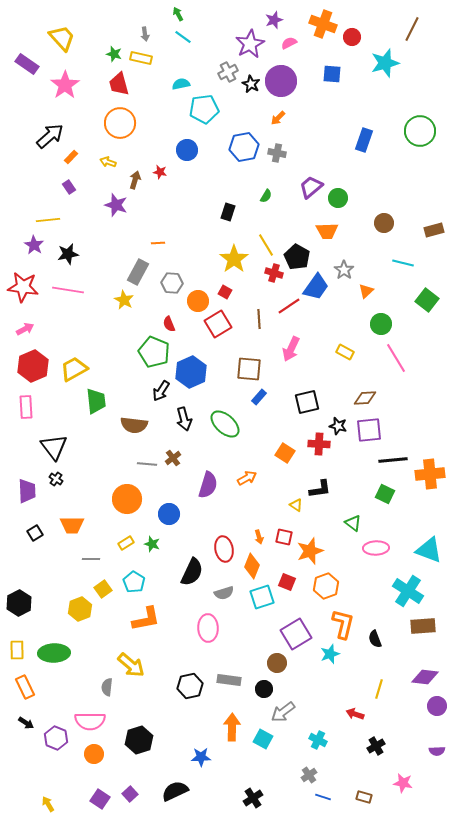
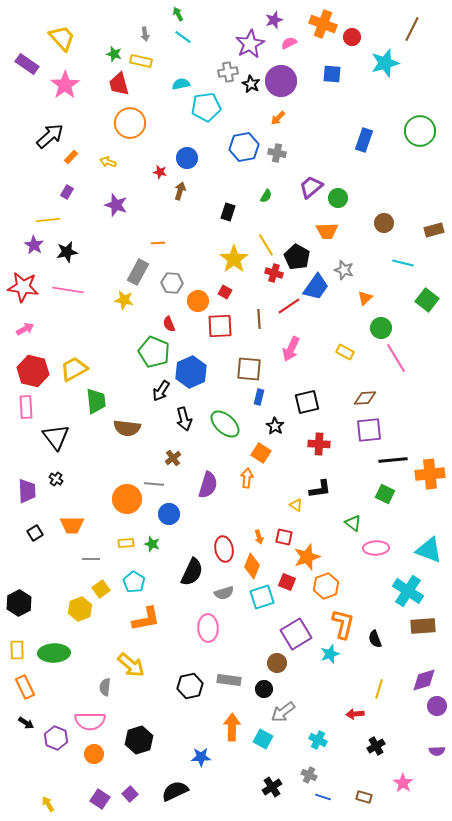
yellow rectangle at (141, 58): moved 3 px down
gray cross at (228, 72): rotated 18 degrees clockwise
cyan pentagon at (204, 109): moved 2 px right, 2 px up
orange circle at (120, 123): moved 10 px right
blue circle at (187, 150): moved 8 px down
brown arrow at (135, 180): moved 45 px right, 11 px down
purple rectangle at (69, 187): moved 2 px left, 5 px down; rotated 64 degrees clockwise
black star at (68, 254): moved 1 px left, 2 px up
gray star at (344, 270): rotated 18 degrees counterclockwise
orange triangle at (366, 291): moved 1 px left, 7 px down
yellow star at (124, 300): rotated 18 degrees counterclockwise
red square at (218, 324): moved 2 px right, 2 px down; rotated 28 degrees clockwise
green circle at (381, 324): moved 4 px down
red hexagon at (33, 366): moved 5 px down; rotated 24 degrees counterclockwise
blue rectangle at (259, 397): rotated 28 degrees counterclockwise
brown semicircle at (134, 425): moved 7 px left, 3 px down
black star at (338, 426): moved 63 px left; rotated 18 degrees clockwise
black triangle at (54, 447): moved 2 px right, 10 px up
orange square at (285, 453): moved 24 px left
gray line at (147, 464): moved 7 px right, 20 px down
orange arrow at (247, 478): rotated 54 degrees counterclockwise
yellow rectangle at (126, 543): rotated 28 degrees clockwise
orange star at (310, 551): moved 3 px left, 6 px down
yellow square at (103, 589): moved 2 px left
purple diamond at (425, 677): moved 1 px left, 3 px down; rotated 24 degrees counterclockwise
gray semicircle at (107, 687): moved 2 px left
red arrow at (355, 714): rotated 24 degrees counterclockwise
gray cross at (309, 775): rotated 28 degrees counterclockwise
pink star at (403, 783): rotated 24 degrees clockwise
black cross at (253, 798): moved 19 px right, 11 px up
